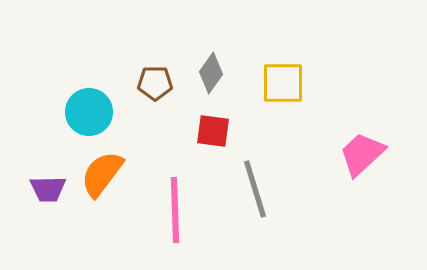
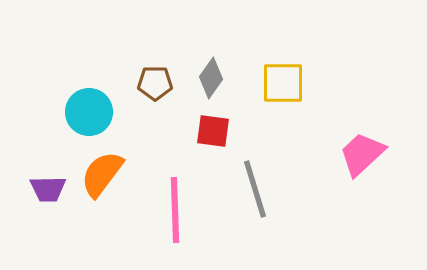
gray diamond: moved 5 px down
